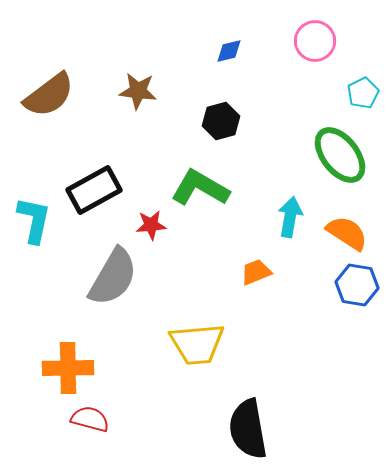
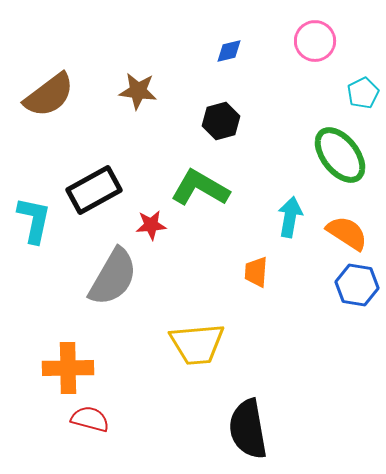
orange trapezoid: rotated 64 degrees counterclockwise
